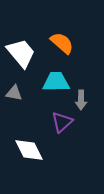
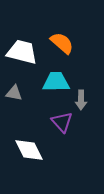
white trapezoid: moved 1 px right, 1 px up; rotated 36 degrees counterclockwise
purple triangle: rotated 30 degrees counterclockwise
